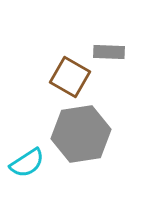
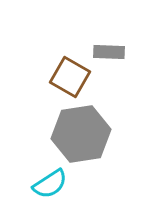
cyan semicircle: moved 23 px right, 21 px down
